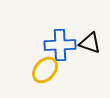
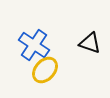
blue cross: moved 26 px left; rotated 36 degrees clockwise
